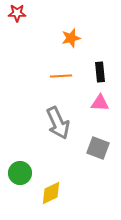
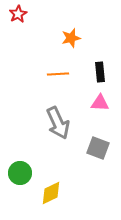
red star: moved 1 px right, 1 px down; rotated 30 degrees counterclockwise
orange line: moved 3 px left, 2 px up
